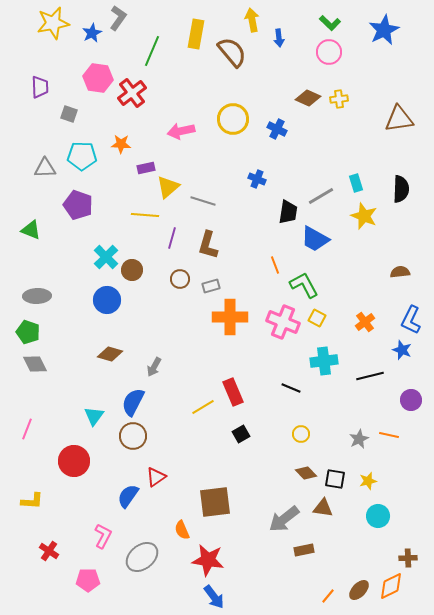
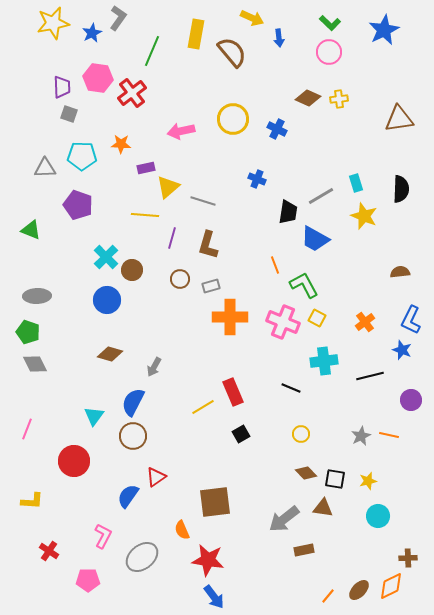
yellow arrow at (252, 20): moved 2 px up; rotated 125 degrees clockwise
purple trapezoid at (40, 87): moved 22 px right
gray star at (359, 439): moved 2 px right, 3 px up
